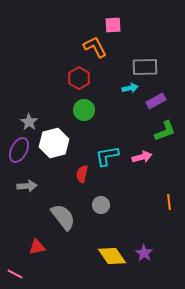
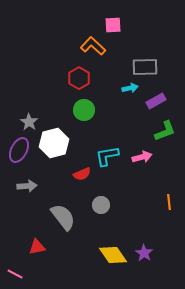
orange L-shape: moved 2 px left, 1 px up; rotated 20 degrees counterclockwise
red semicircle: rotated 126 degrees counterclockwise
yellow diamond: moved 1 px right, 1 px up
